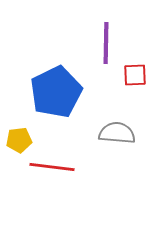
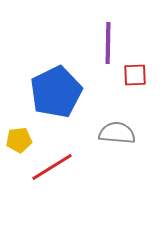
purple line: moved 2 px right
red line: rotated 39 degrees counterclockwise
